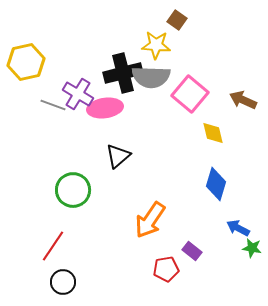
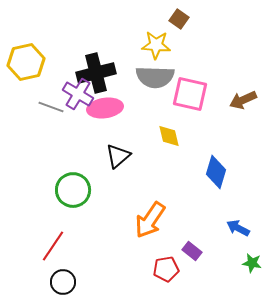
brown square: moved 2 px right, 1 px up
black cross: moved 27 px left
gray semicircle: moved 4 px right
pink square: rotated 27 degrees counterclockwise
brown arrow: rotated 48 degrees counterclockwise
gray line: moved 2 px left, 2 px down
yellow diamond: moved 44 px left, 3 px down
blue diamond: moved 12 px up
green star: moved 15 px down
